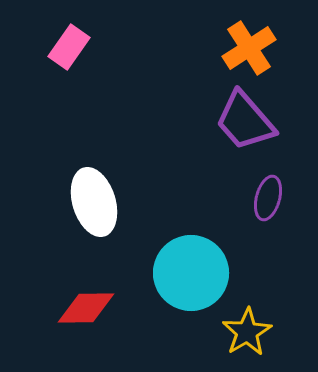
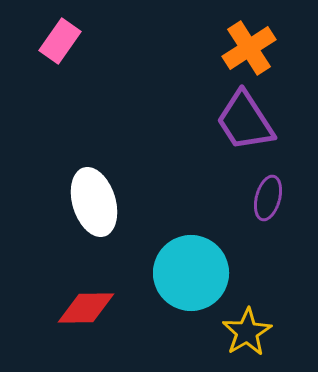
pink rectangle: moved 9 px left, 6 px up
purple trapezoid: rotated 8 degrees clockwise
